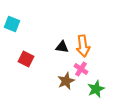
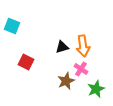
cyan square: moved 2 px down
black triangle: rotated 24 degrees counterclockwise
red square: moved 3 px down
